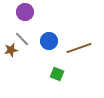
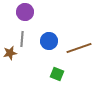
gray line: rotated 49 degrees clockwise
brown star: moved 1 px left, 3 px down
